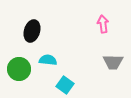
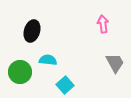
gray trapezoid: moved 2 px right, 1 px down; rotated 120 degrees counterclockwise
green circle: moved 1 px right, 3 px down
cyan square: rotated 12 degrees clockwise
